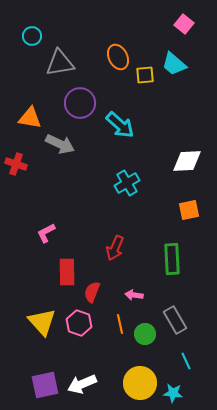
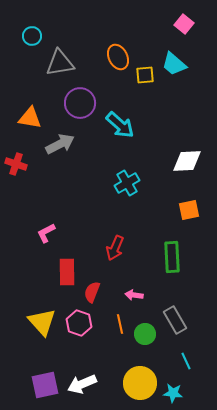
gray arrow: rotated 52 degrees counterclockwise
green rectangle: moved 2 px up
